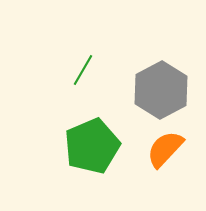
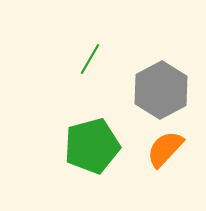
green line: moved 7 px right, 11 px up
green pentagon: rotated 8 degrees clockwise
